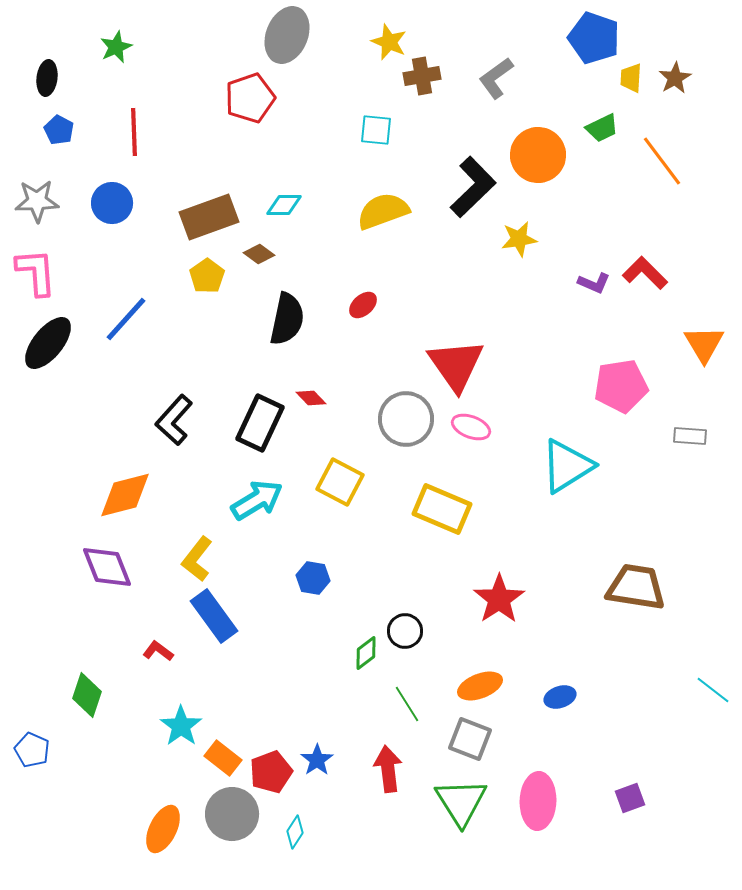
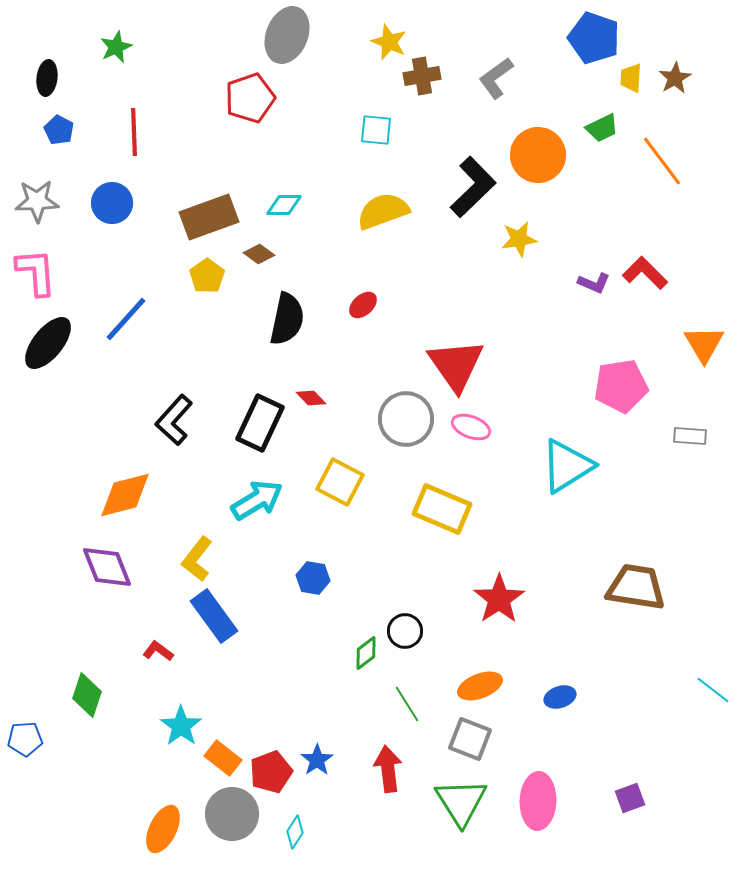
blue pentagon at (32, 750): moved 7 px left, 11 px up; rotated 28 degrees counterclockwise
